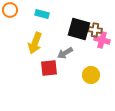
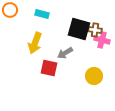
red square: rotated 18 degrees clockwise
yellow circle: moved 3 px right, 1 px down
